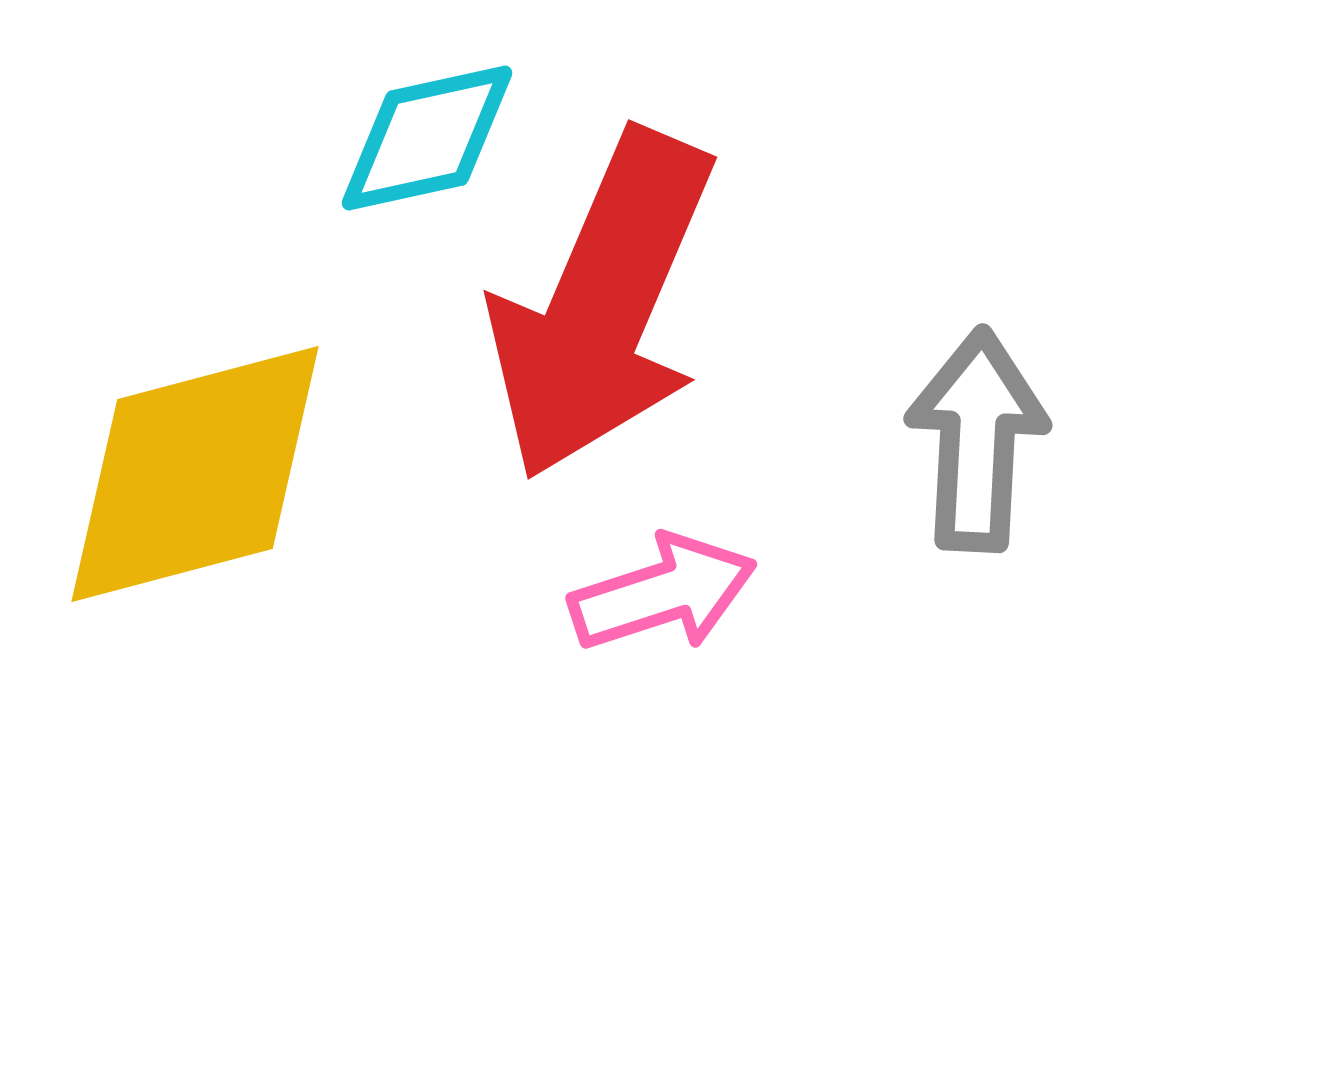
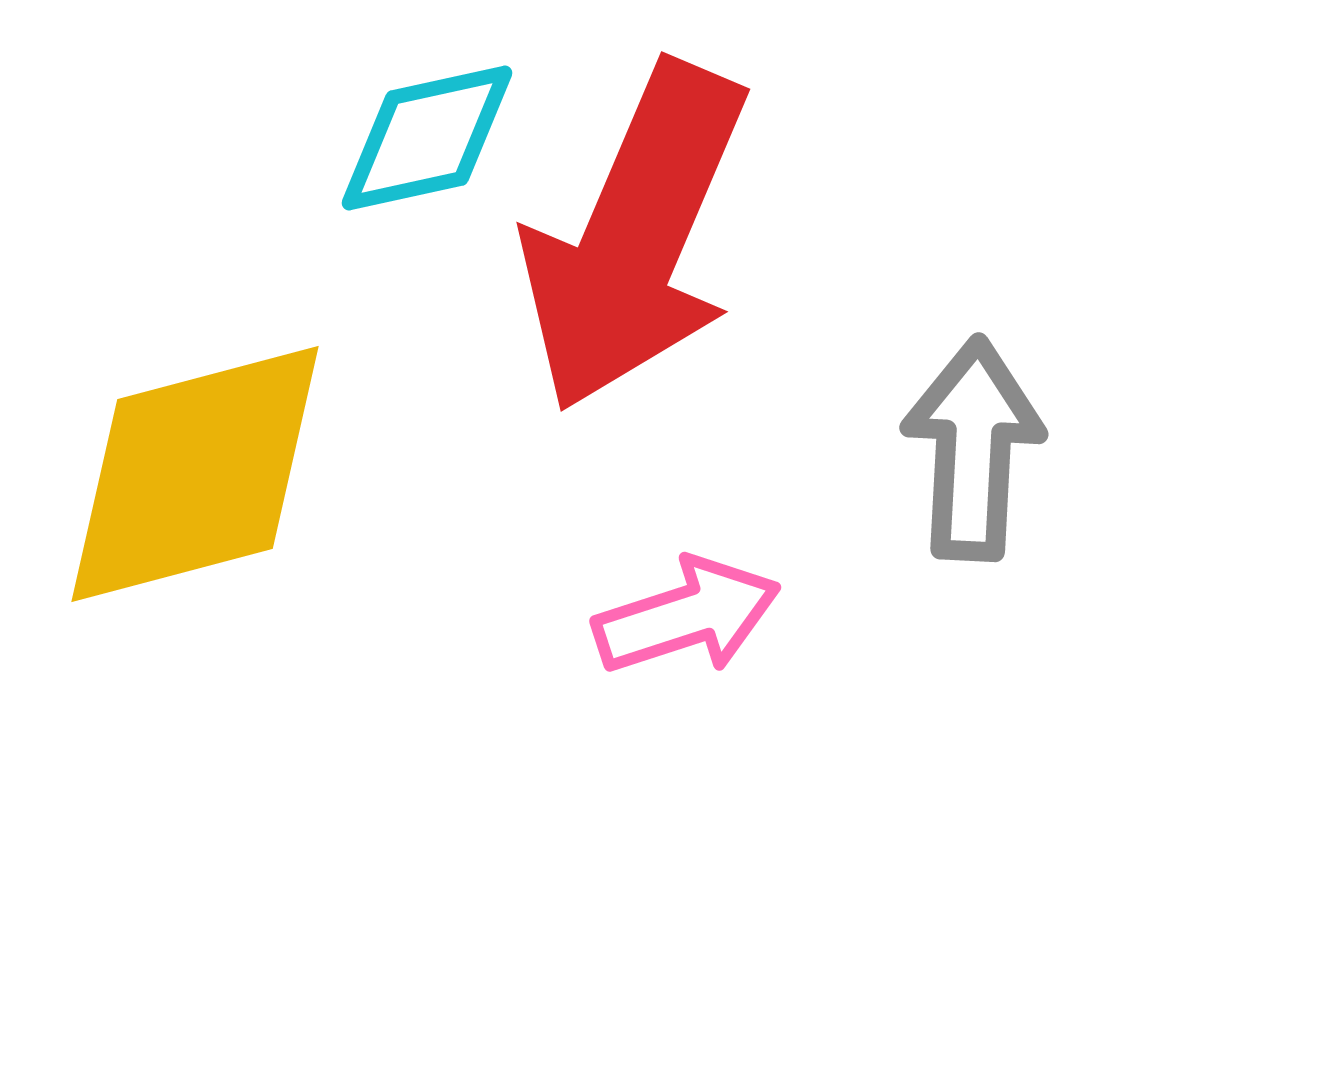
red arrow: moved 33 px right, 68 px up
gray arrow: moved 4 px left, 9 px down
pink arrow: moved 24 px right, 23 px down
